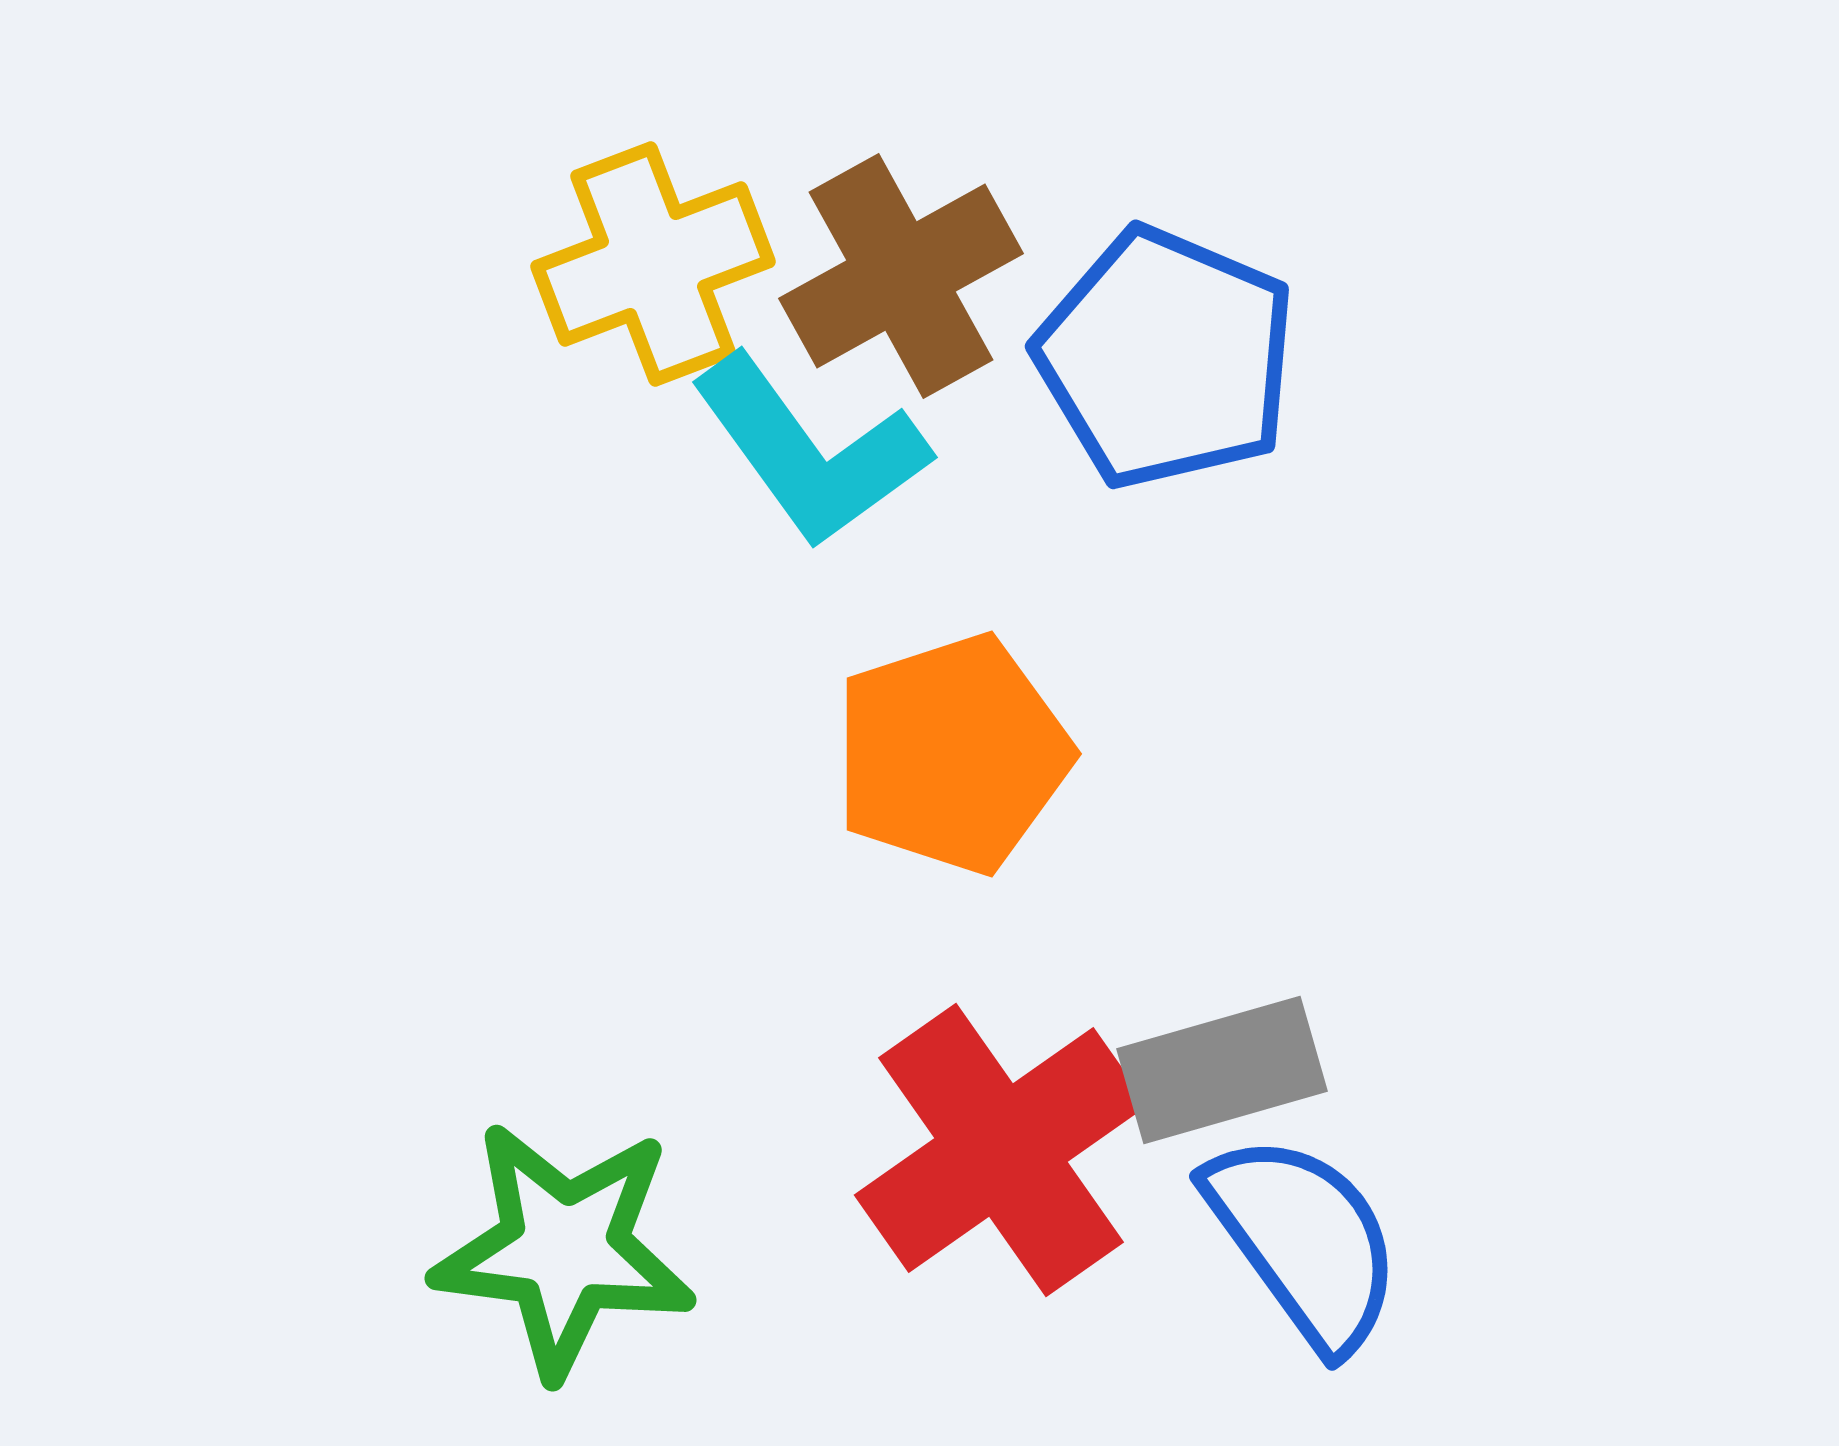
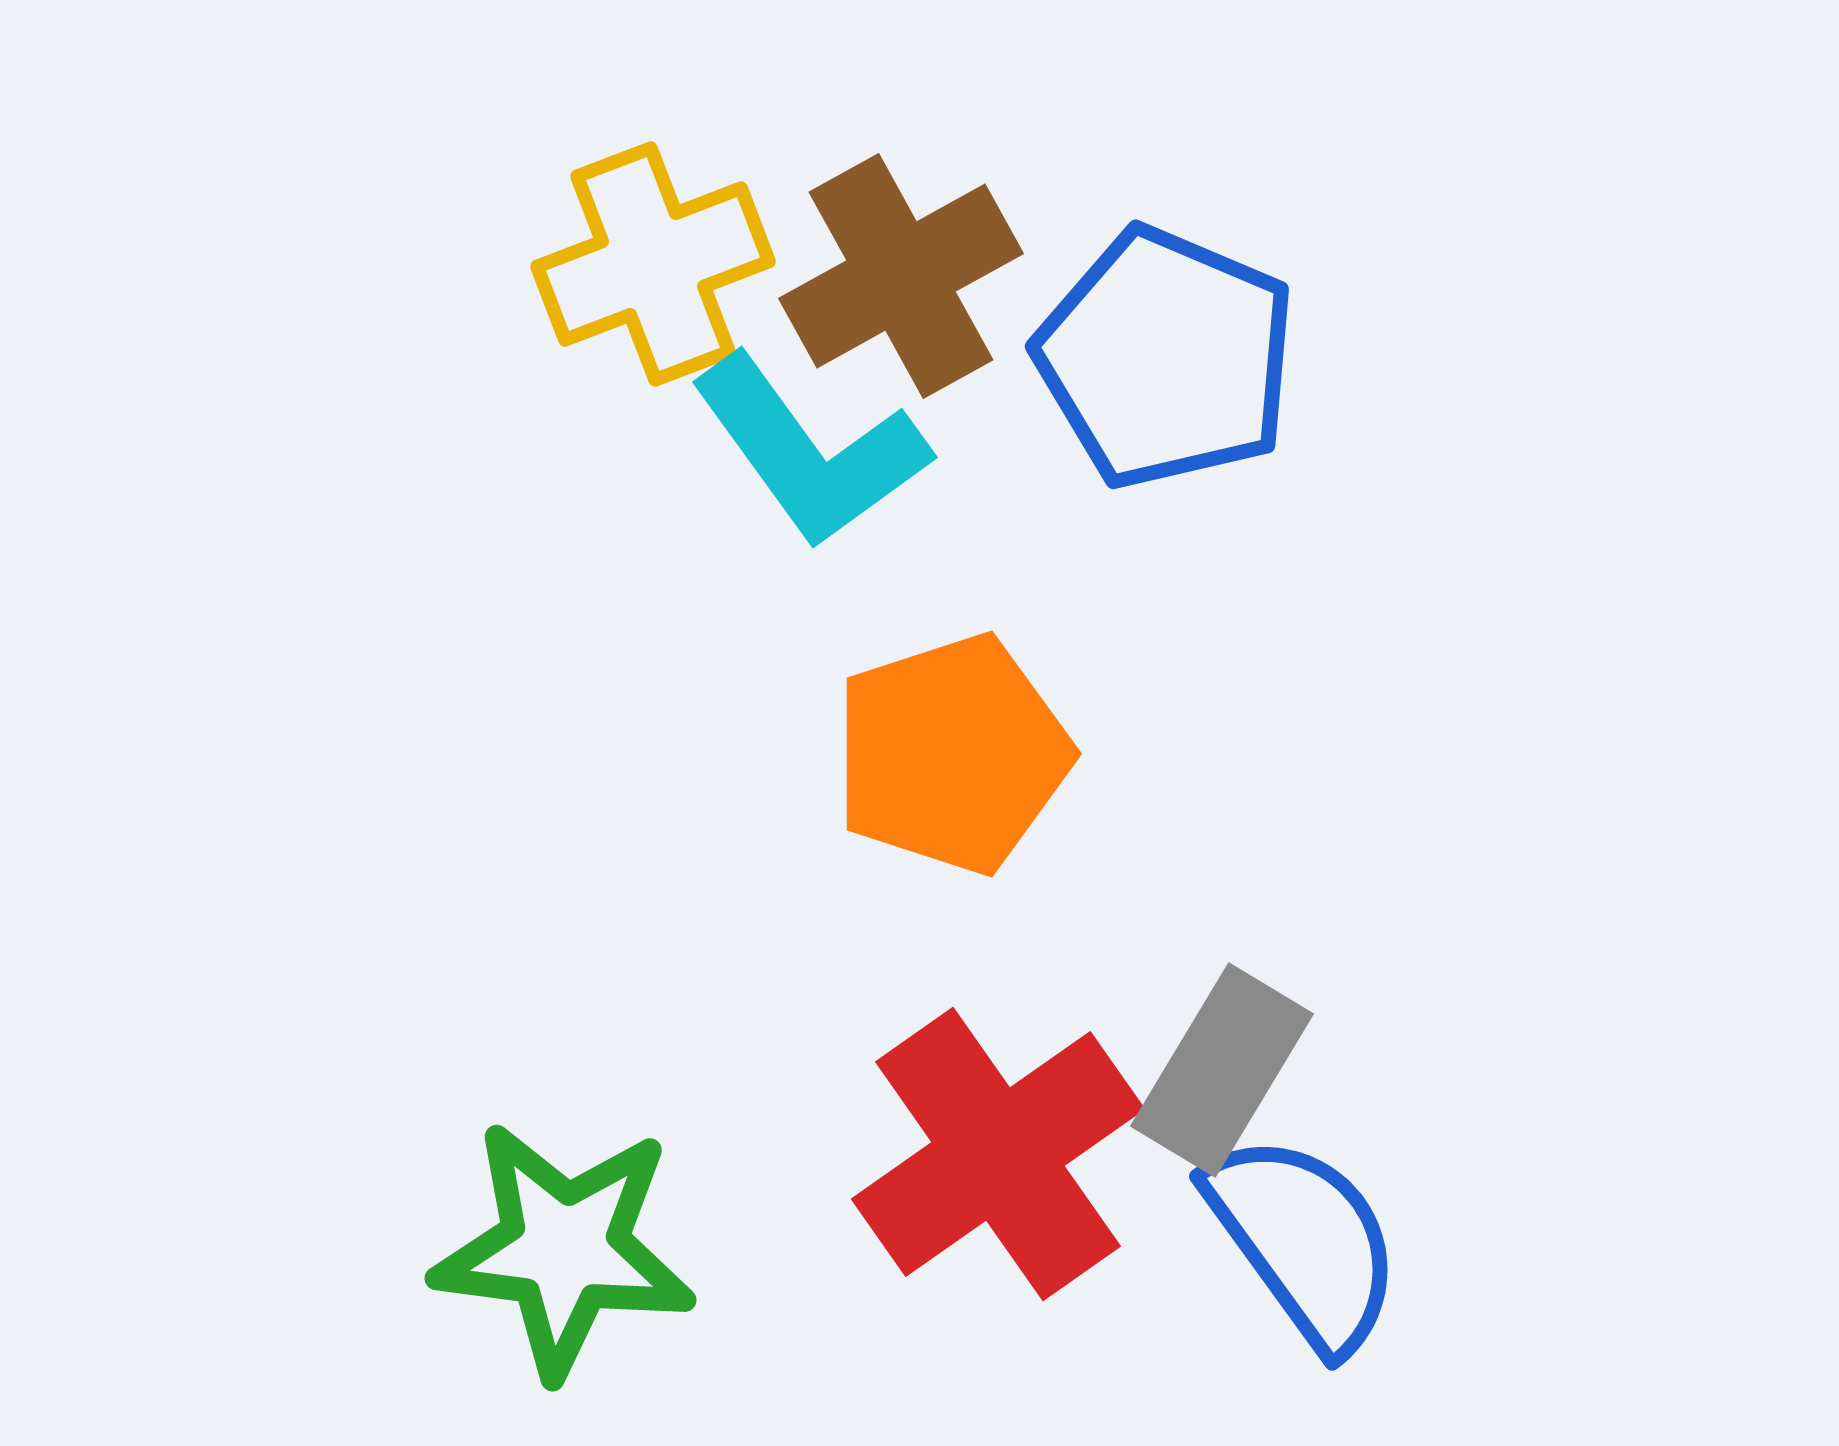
gray rectangle: rotated 43 degrees counterclockwise
red cross: moved 3 px left, 4 px down
